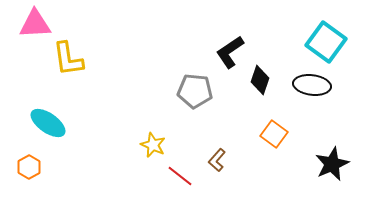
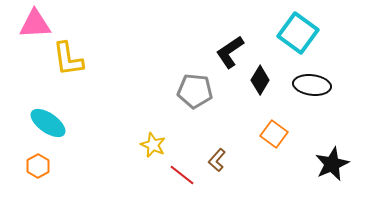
cyan square: moved 28 px left, 9 px up
black diamond: rotated 12 degrees clockwise
orange hexagon: moved 9 px right, 1 px up
red line: moved 2 px right, 1 px up
